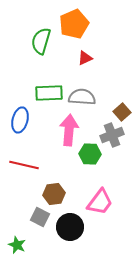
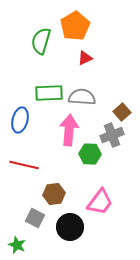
orange pentagon: moved 1 px right, 2 px down; rotated 8 degrees counterclockwise
gray square: moved 5 px left, 1 px down
